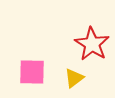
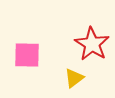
pink square: moved 5 px left, 17 px up
